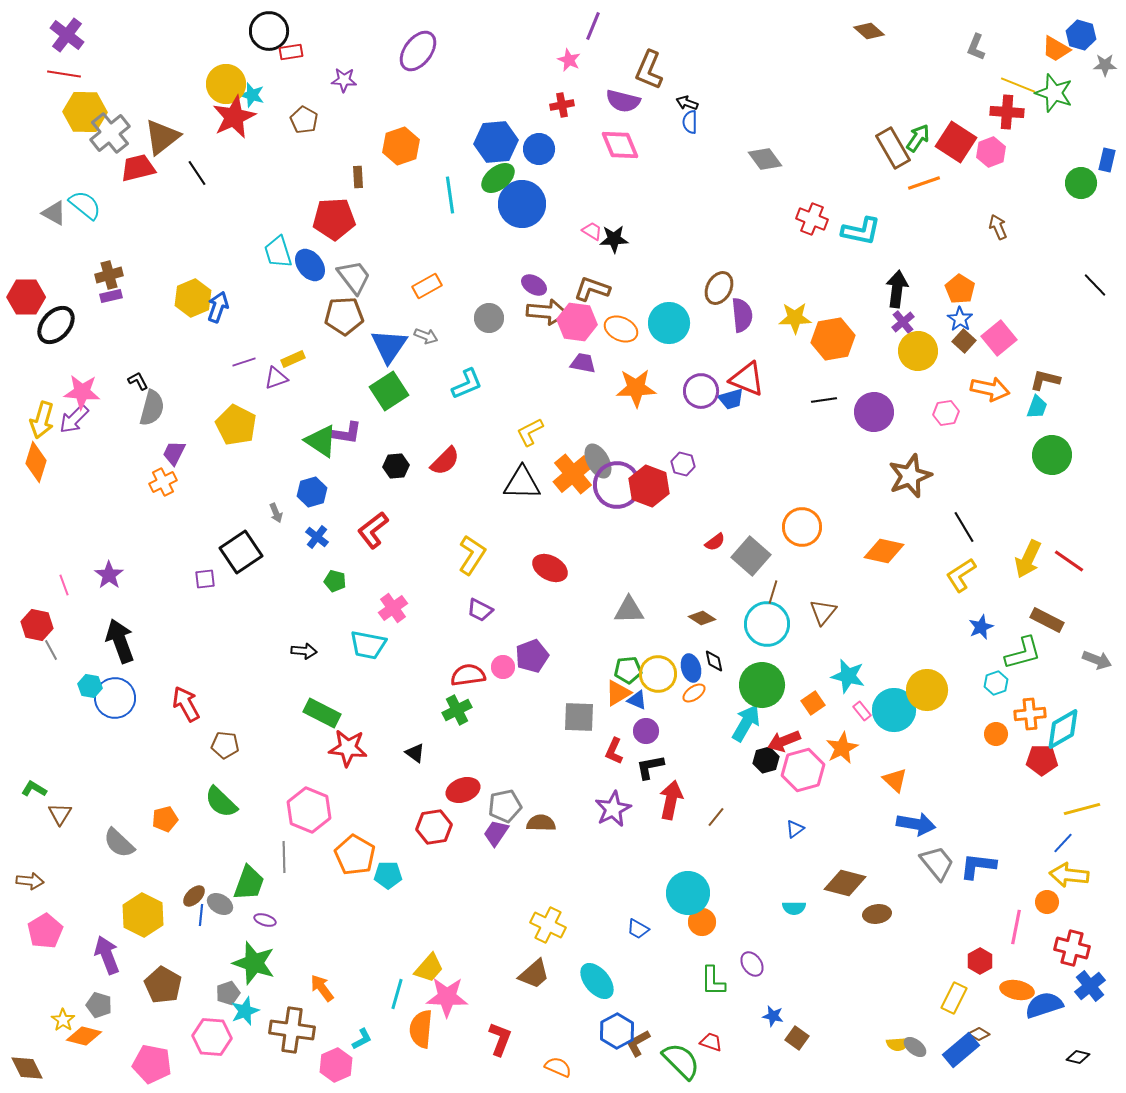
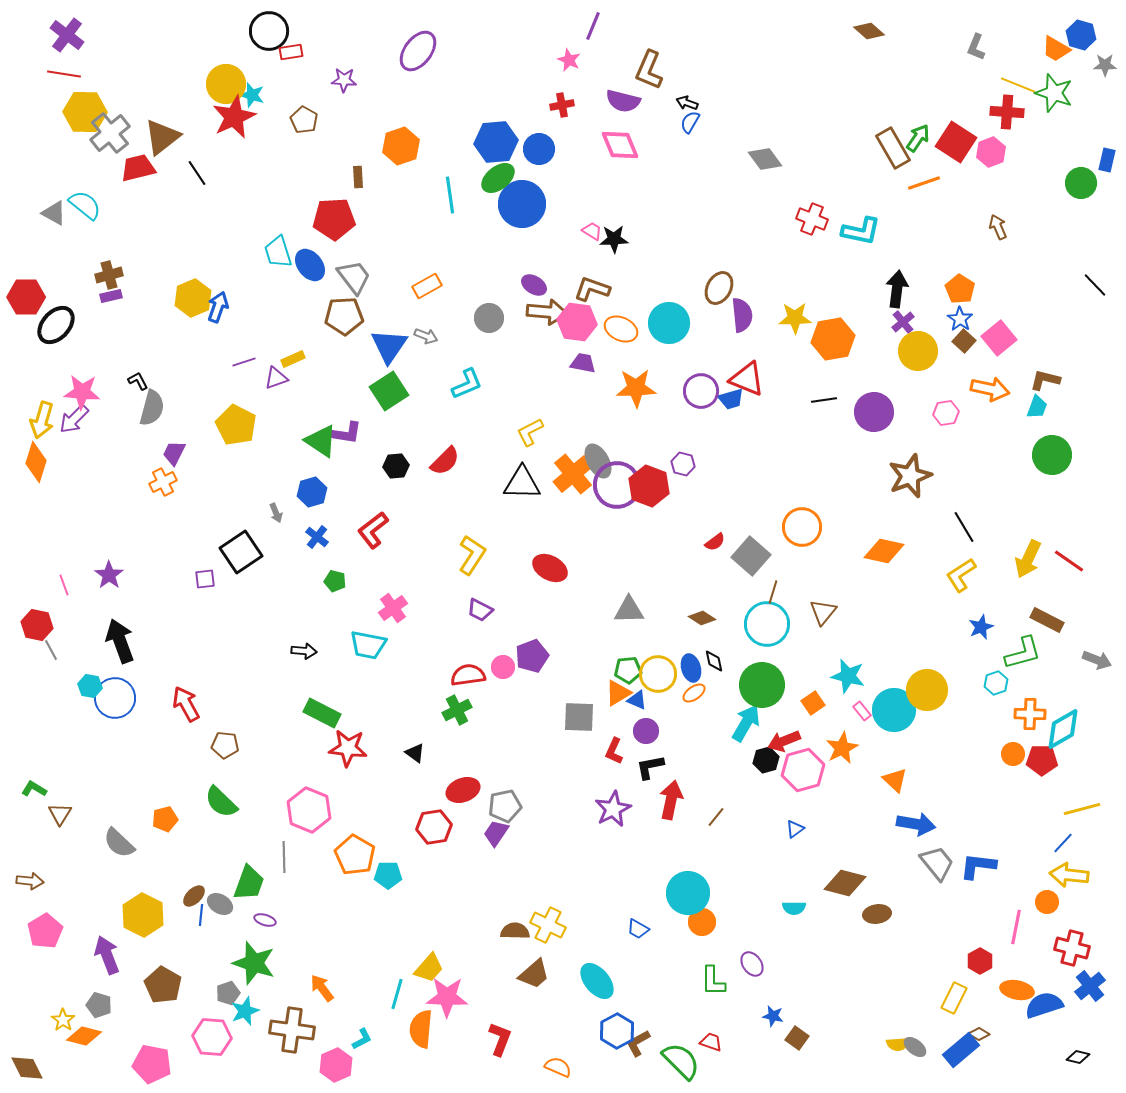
blue semicircle at (690, 122): rotated 30 degrees clockwise
orange cross at (1030, 714): rotated 8 degrees clockwise
orange circle at (996, 734): moved 17 px right, 20 px down
brown semicircle at (541, 823): moved 26 px left, 108 px down
